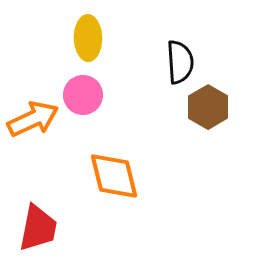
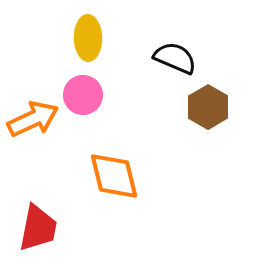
black semicircle: moved 5 px left, 4 px up; rotated 63 degrees counterclockwise
